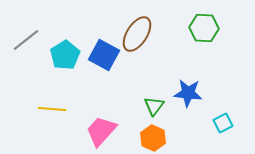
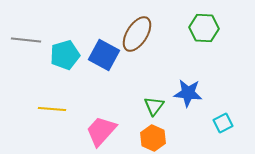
gray line: rotated 44 degrees clockwise
cyan pentagon: rotated 16 degrees clockwise
